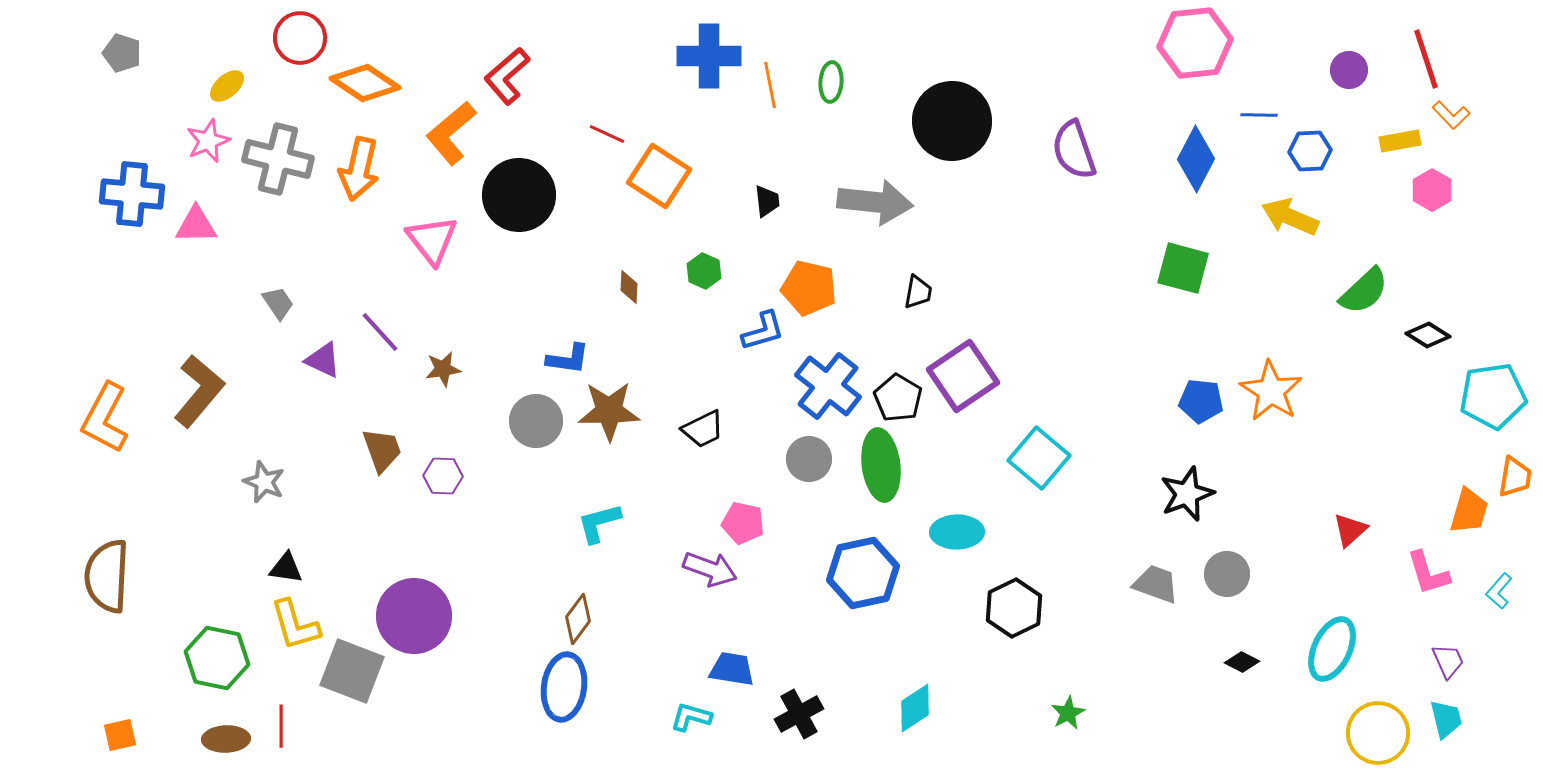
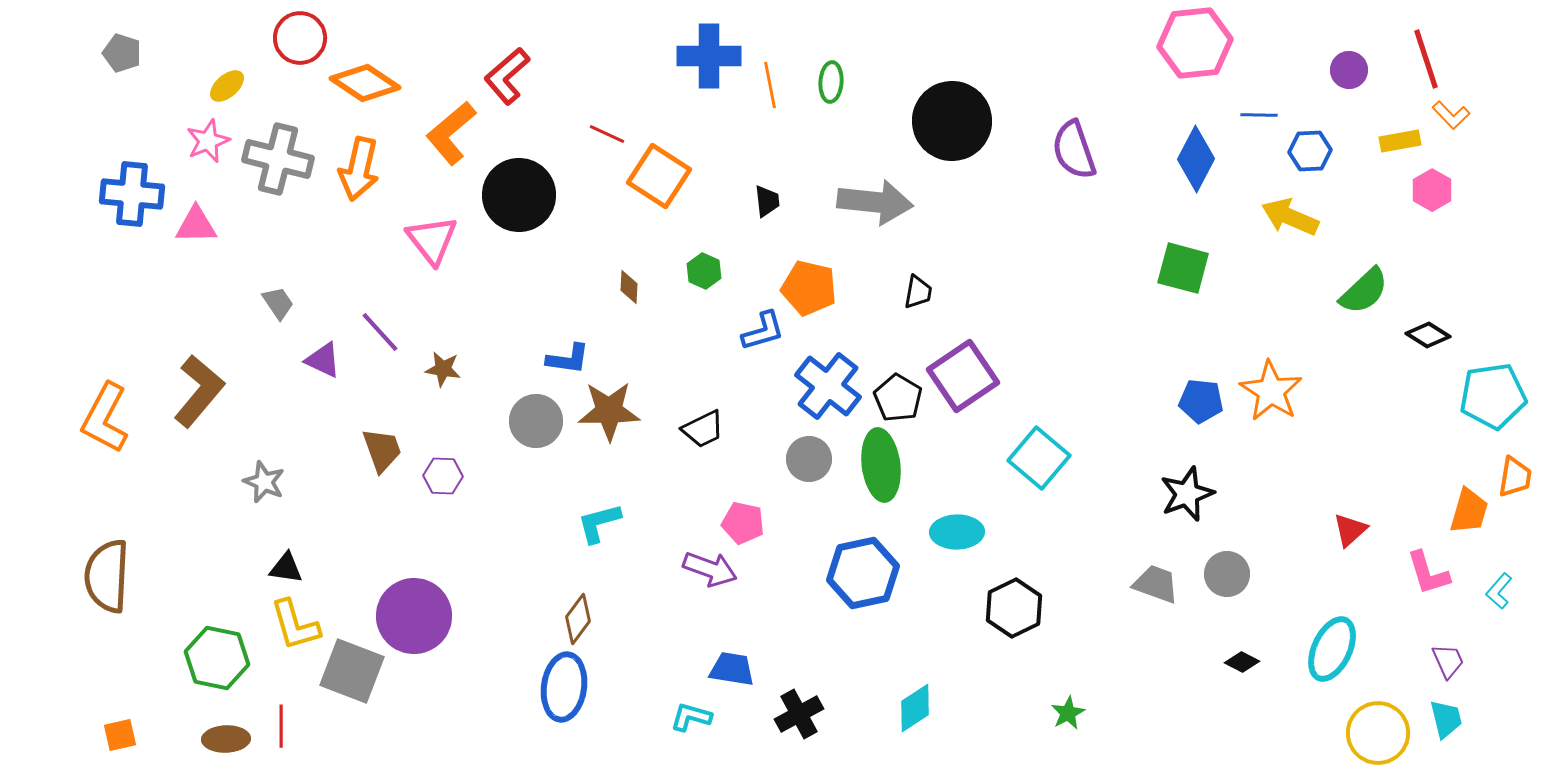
brown star at (443, 369): rotated 18 degrees clockwise
